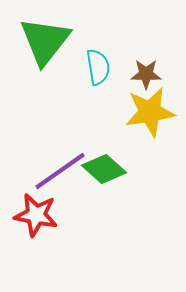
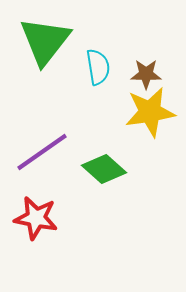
purple line: moved 18 px left, 19 px up
red star: moved 3 px down
